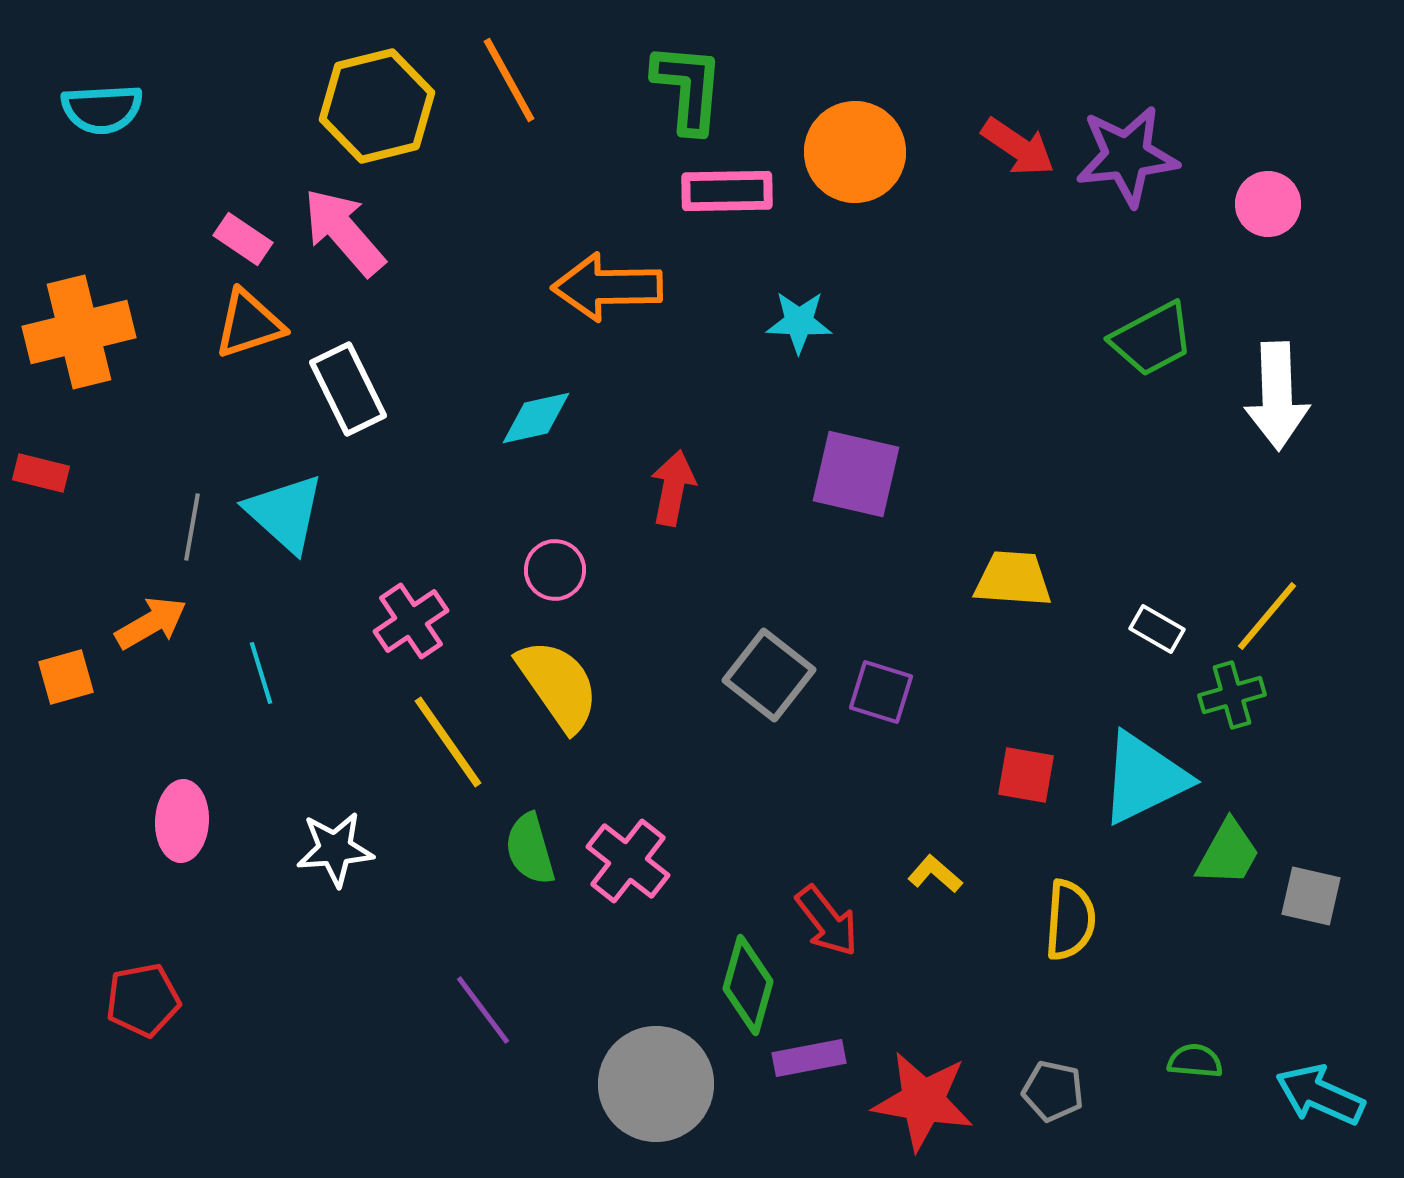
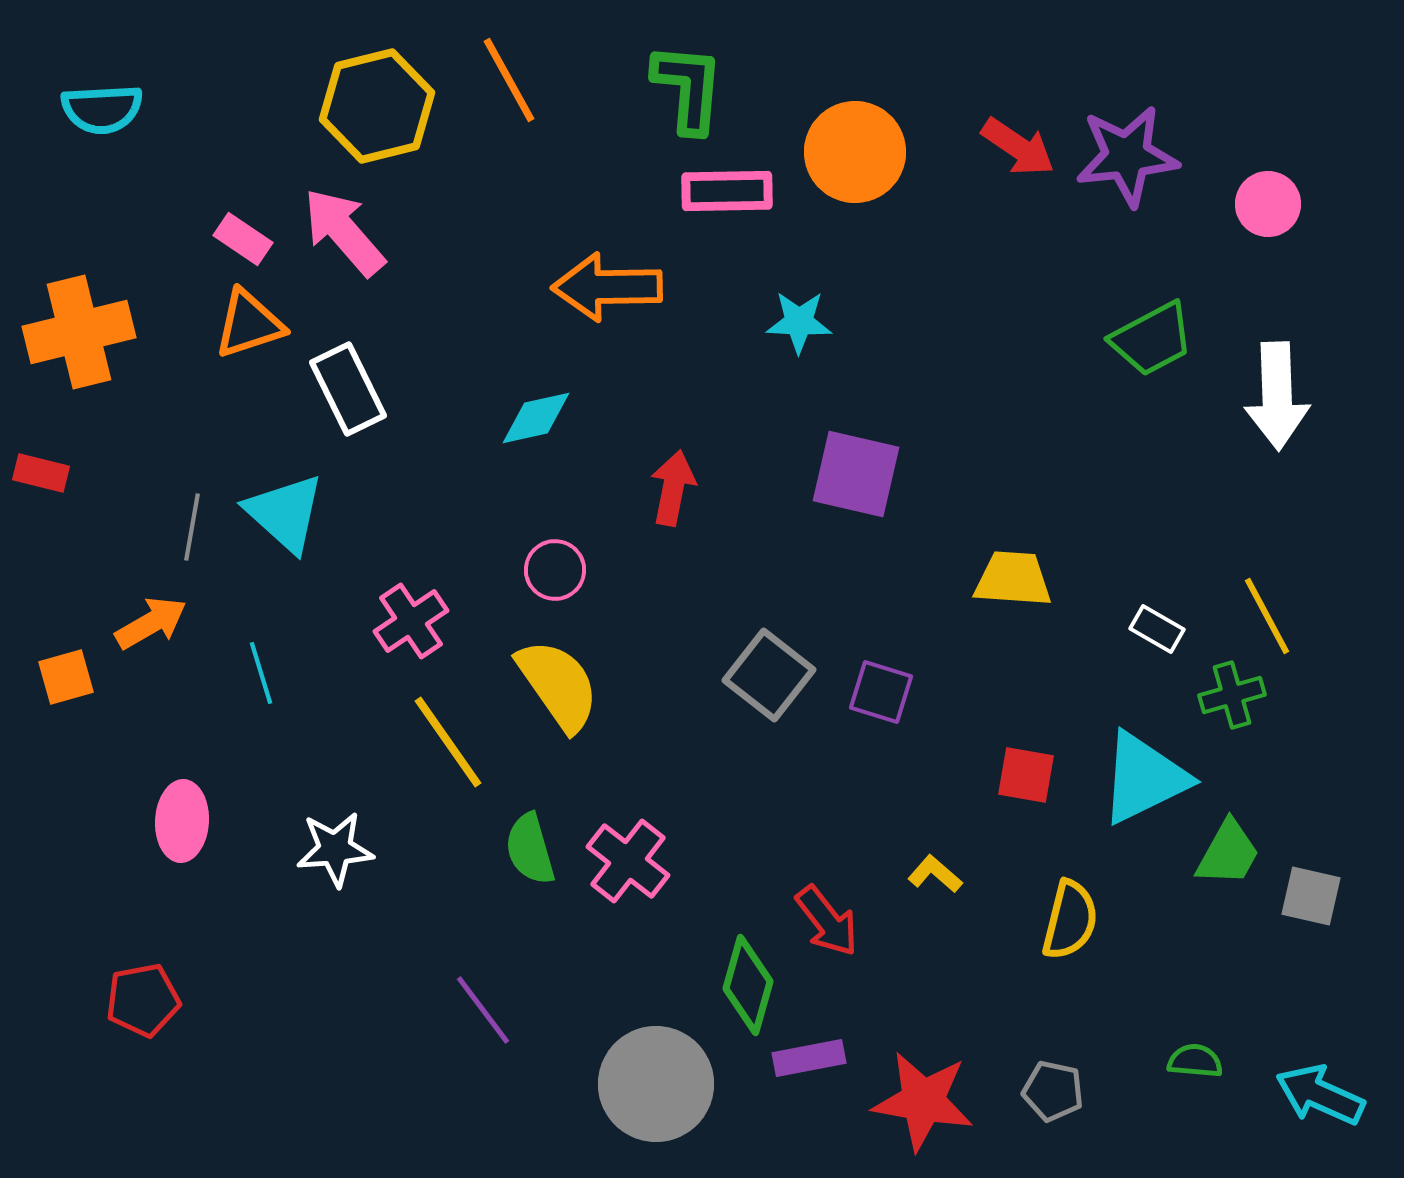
yellow line at (1267, 616): rotated 68 degrees counterclockwise
yellow semicircle at (1070, 920): rotated 10 degrees clockwise
